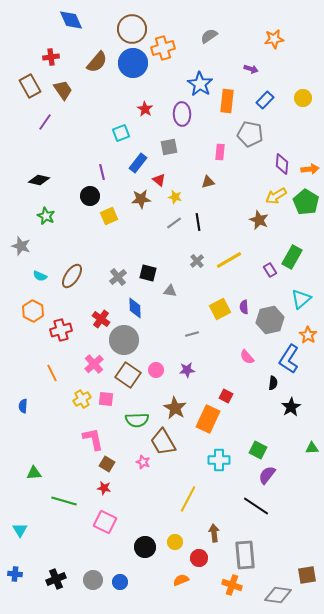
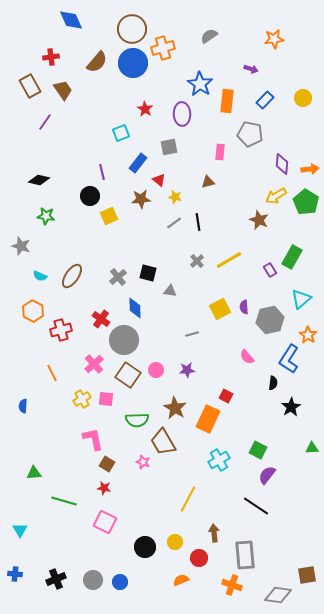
green star at (46, 216): rotated 18 degrees counterclockwise
cyan cross at (219, 460): rotated 30 degrees counterclockwise
